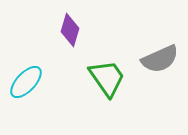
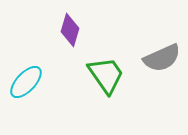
gray semicircle: moved 2 px right, 1 px up
green trapezoid: moved 1 px left, 3 px up
